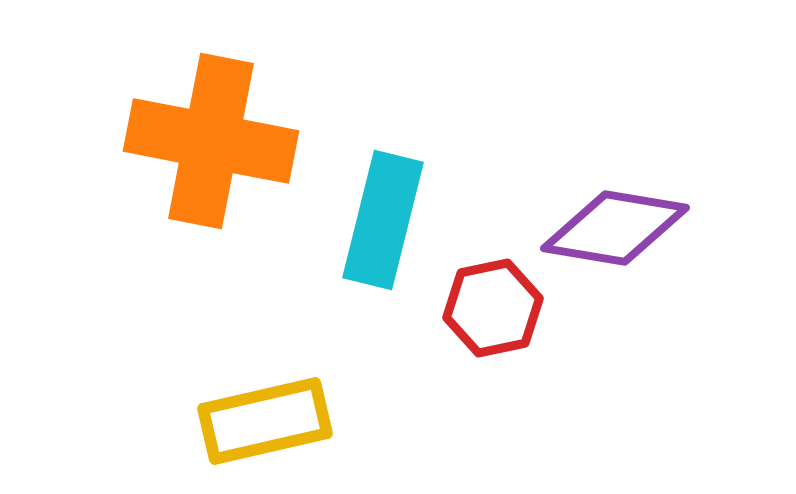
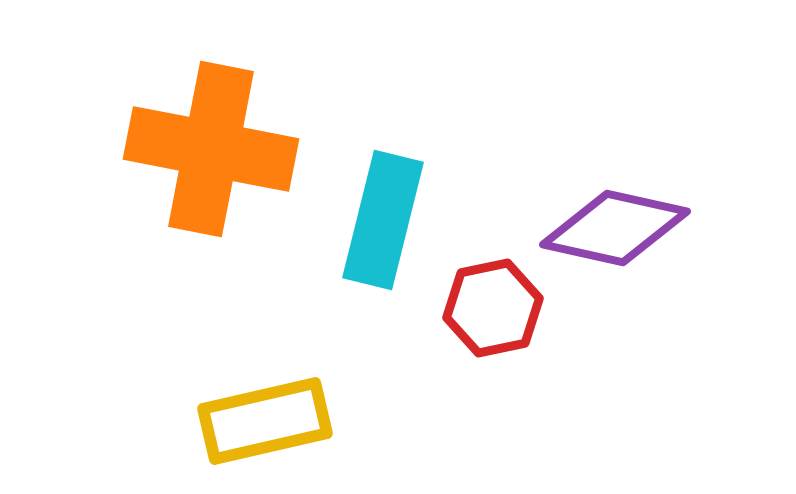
orange cross: moved 8 px down
purple diamond: rotated 3 degrees clockwise
